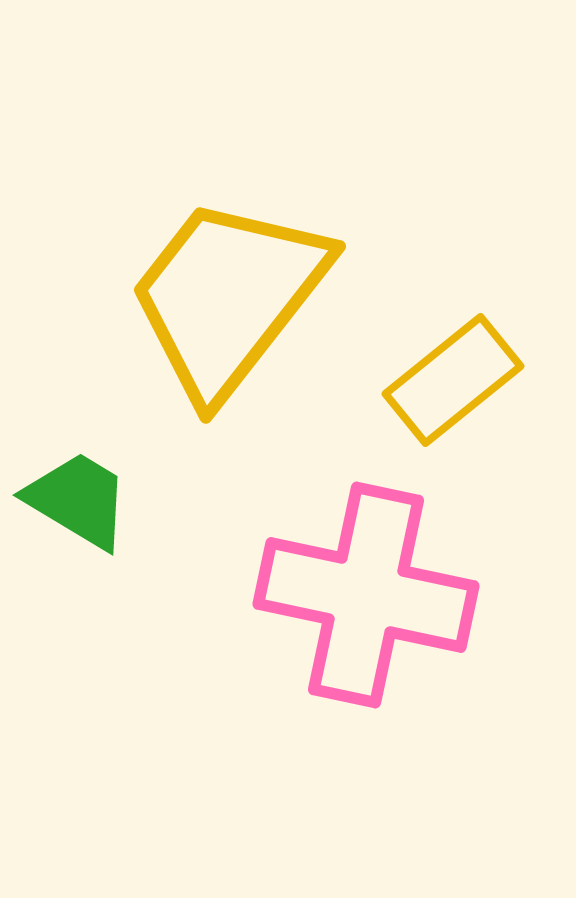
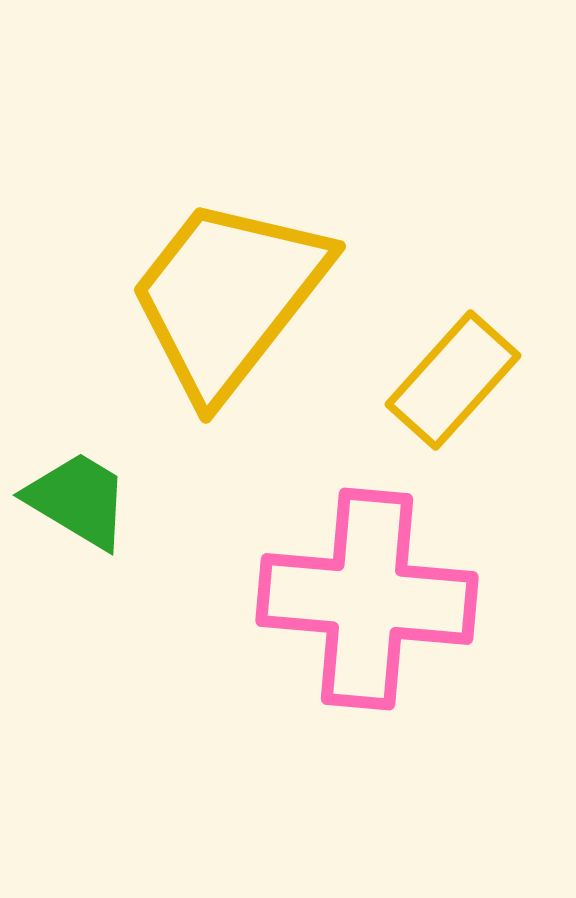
yellow rectangle: rotated 9 degrees counterclockwise
pink cross: moved 1 px right, 4 px down; rotated 7 degrees counterclockwise
